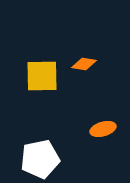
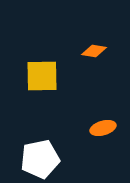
orange diamond: moved 10 px right, 13 px up
orange ellipse: moved 1 px up
